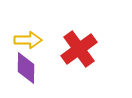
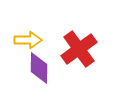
purple diamond: moved 13 px right
